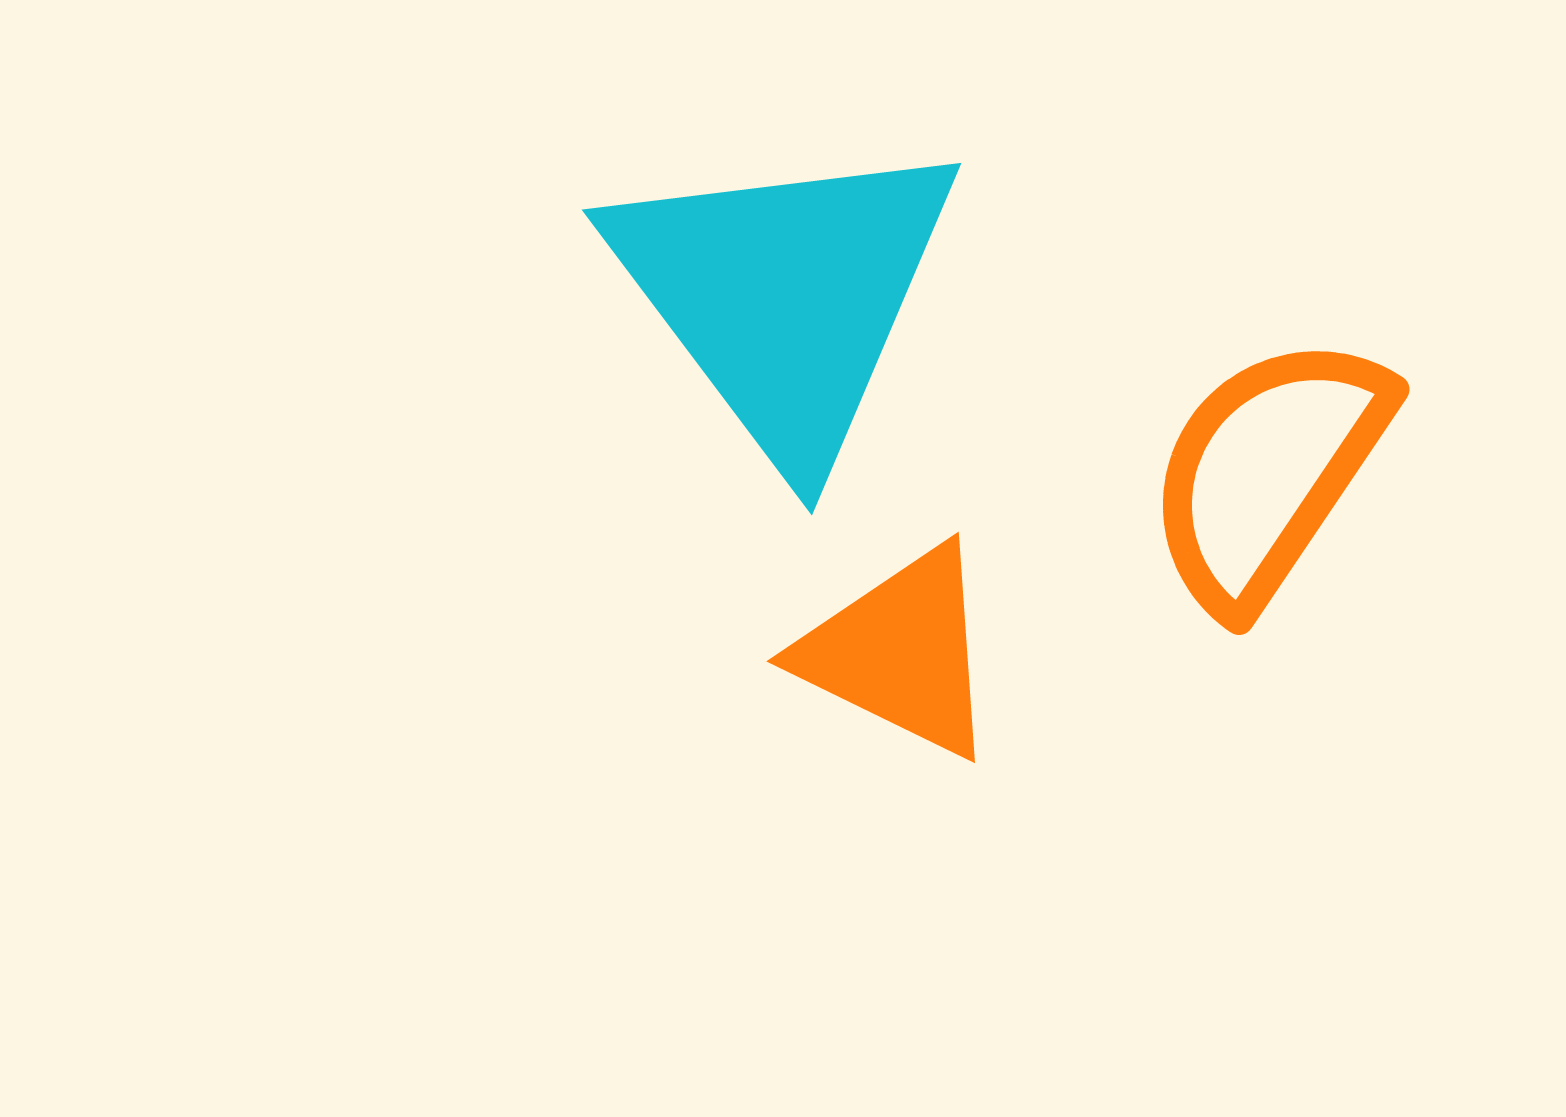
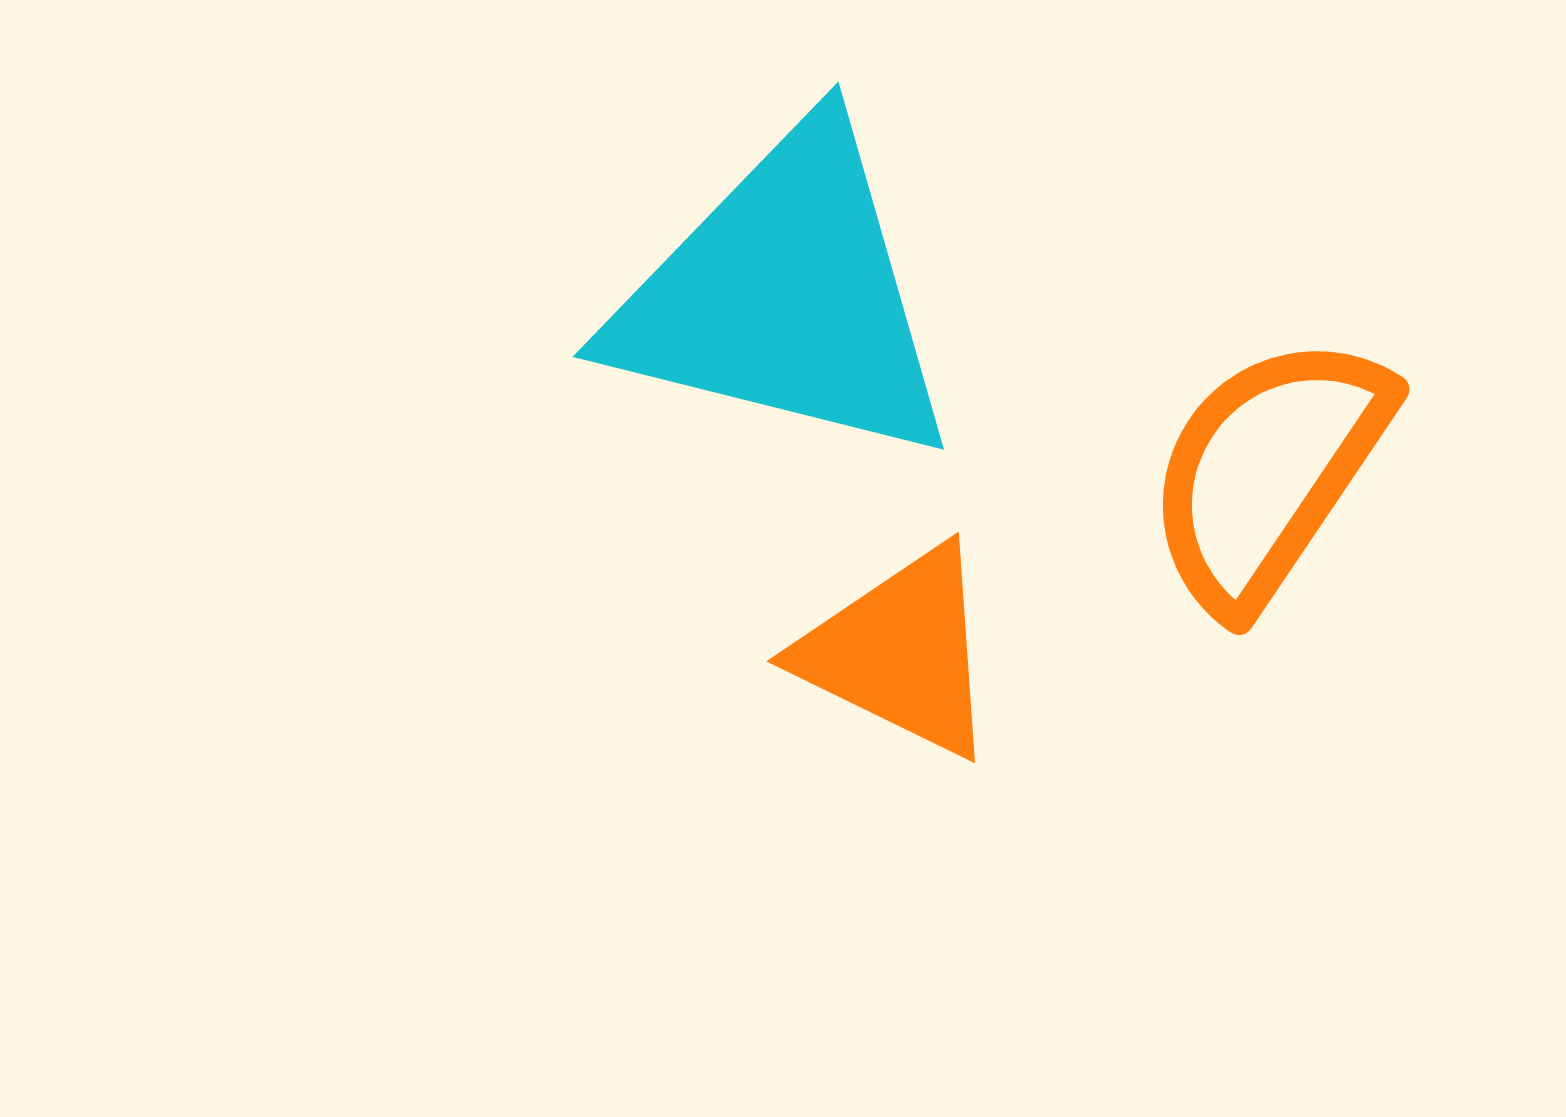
cyan triangle: rotated 39 degrees counterclockwise
